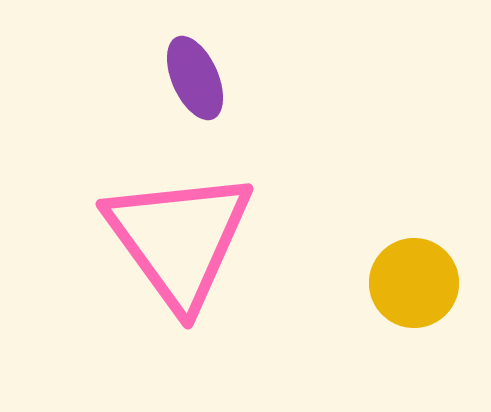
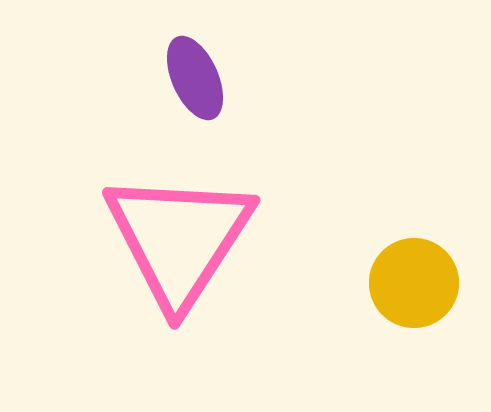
pink triangle: rotated 9 degrees clockwise
